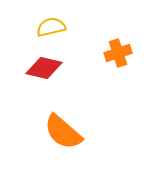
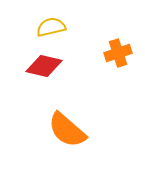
red diamond: moved 2 px up
orange semicircle: moved 4 px right, 2 px up
